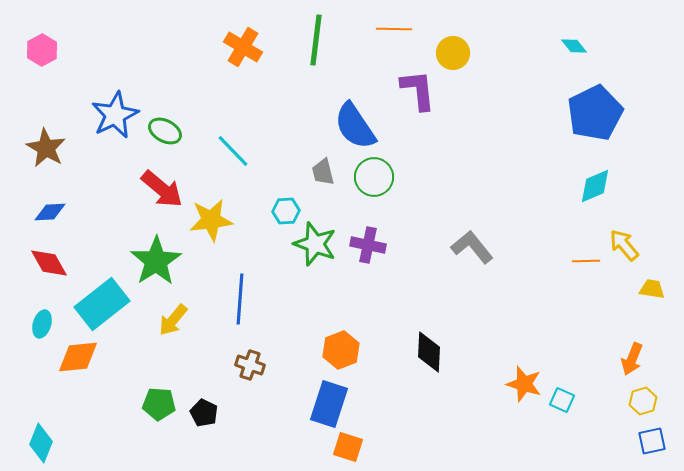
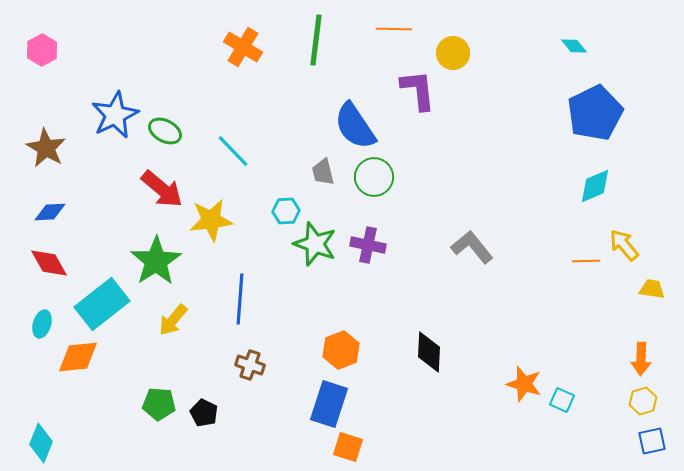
orange arrow at (632, 359): moved 9 px right; rotated 20 degrees counterclockwise
